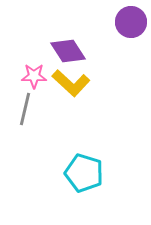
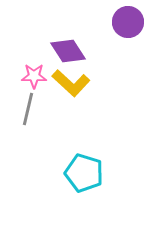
purple circle: moved 3 px left
gray line: moved 3 px right
